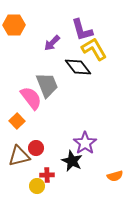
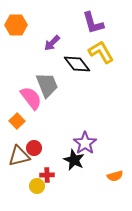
orange hexagon: moved 2 px right
purple L-shape: moved 11 px right, 7 px up
yellow L-shape: moved 7 px right, 3 px down
black diamond: moved 1 px left, 3 px up
red circle: moved 2 px left
black star: moved 2 px right, 1 px up
